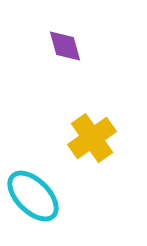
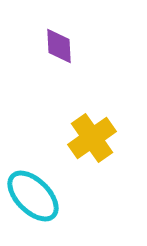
purple diamond: moved 6 px left; rotated 12 degrees clockwise
